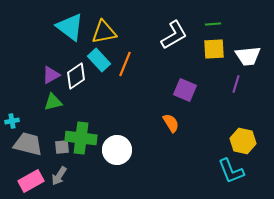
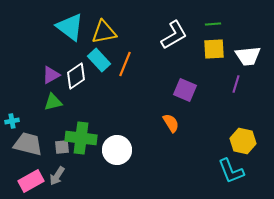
gray arrow: moved 2 px left
